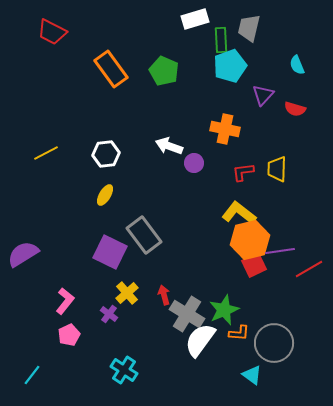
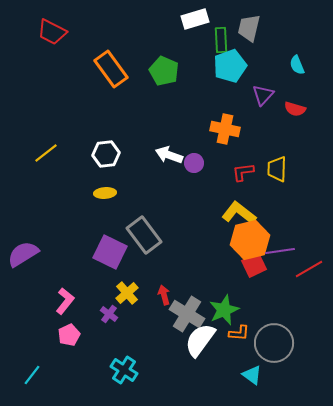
white arrow: moved 9 px down
yellow line: rotated 10 degrees counterclockwise
yellow ellipse: moved 2 px up; rotated 55 degrees clockwise
